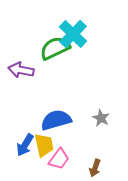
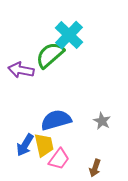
cyan cross: moved 4 px left, 1 px down
green semicircle: moved 5 px left, 7 px down; rotated 16 degrees counterclockwise
gray star: moved 1 px right, 3 px down
